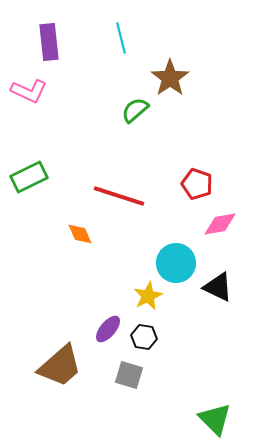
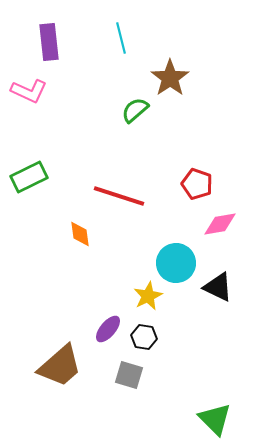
orange diamond: rotated 16 degrees clockwise
